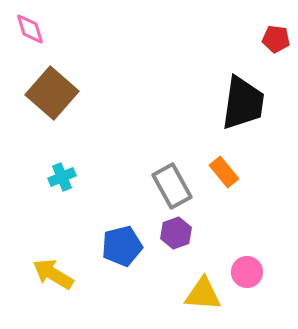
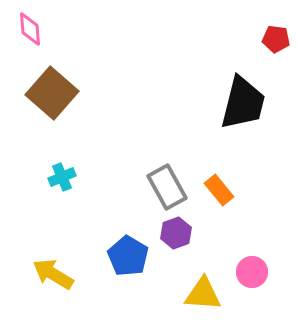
pink diamond: rotated 12 degrees clockwise
black trapezoid: rotated 6 degrees clockwise
orange rectangle: moved 5 px left, 18 px down
gray rectangle: moved 5 px left, 1 px down
blue pentagon: moved 6 px right, 10 px down; rotated 27 degrees counterclockwise
pink circle: moved 5 px right
